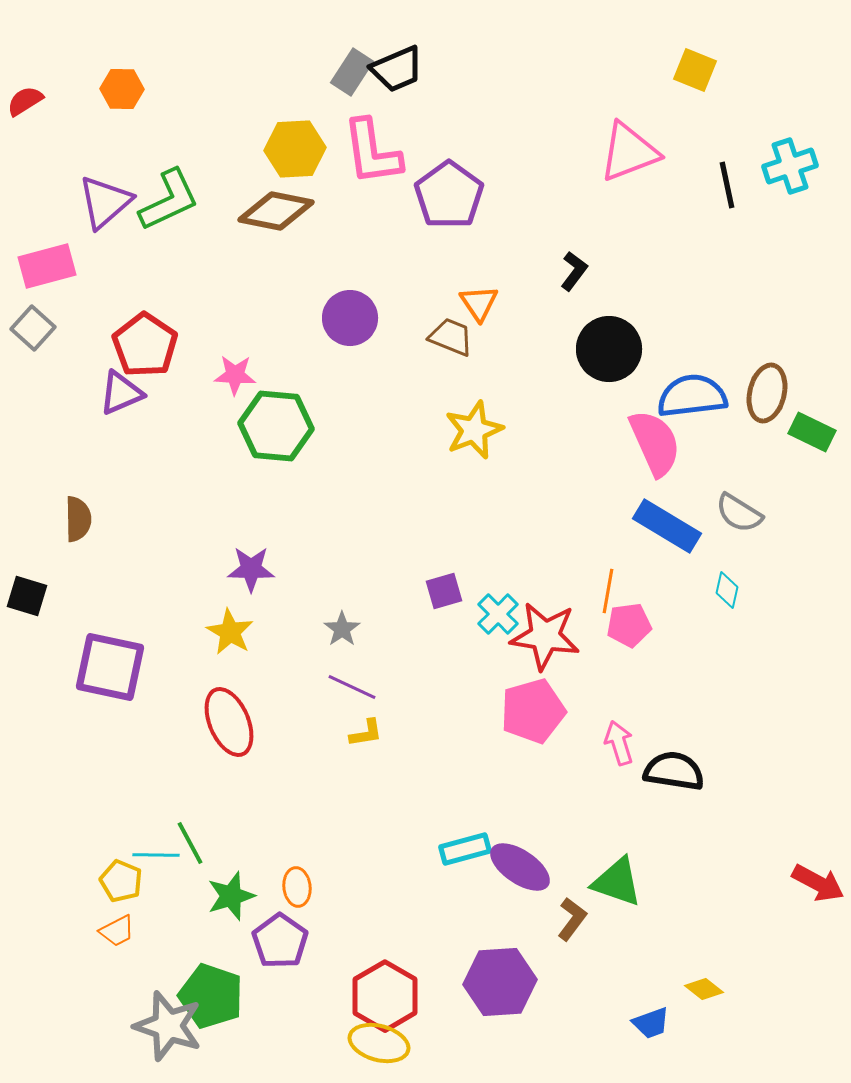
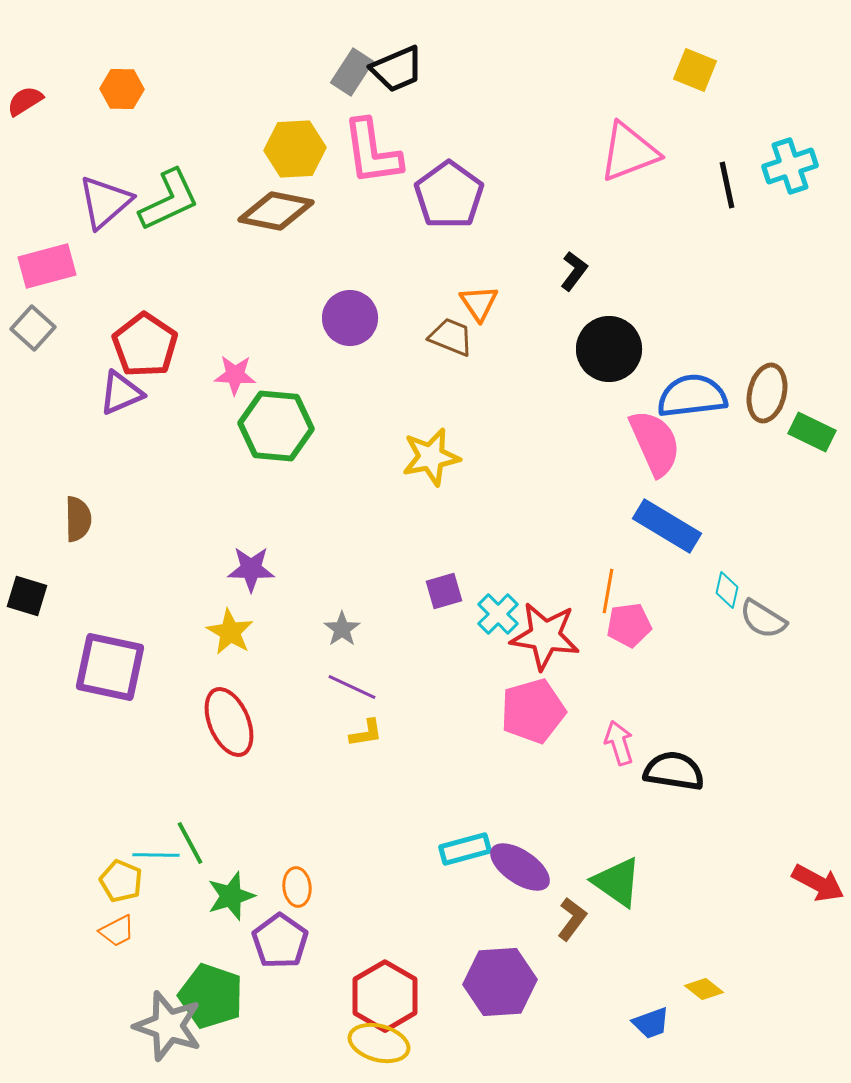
yellow star at (474, 430): moved 43 px left, 27 px down; rotated 10 degrees clockwise
gray semicircle at (739, 513): moved 24 px right, 106 px down
green triangle at (617, 882): rotated 16 degrees clockwise
